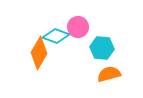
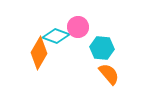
orange semicircle: rotated 65 degrees clockwise
